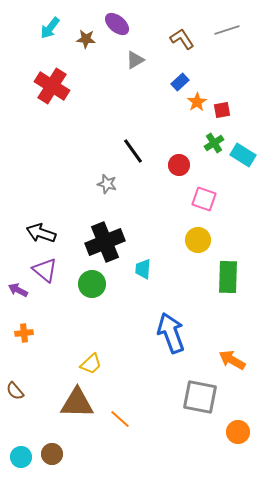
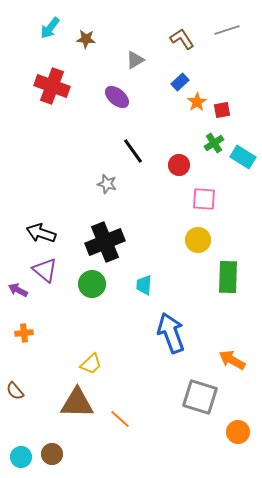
purple ellipse: moved 73 px down
red cross: rotated 12 degrees counterclockwise
cyan rectangle: moved 2 px down
pink square: rotated 15 degrees counterclockwise
cyan trapezoid: moved 1 px right, 16 px down
gray square: rotated 6 degrees clockwise
